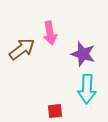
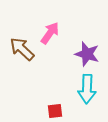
pink arrow: rotated 135 degrees counterclockwise
brown arrow: rotated 100 degrees counterclockwise
purple star: moved 4 px right
